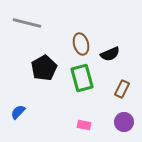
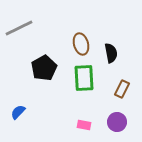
gray line: moved 8 px left, 5 px down; rotated 40 degrees counterclockwise
black semicircle: moved 1 px right, 1 px up; rotated 78 degrees counterclockwise
green rectangle: moved 2 px right; rotated 12 degrees clockwise
purple circle: moved 7 px left
